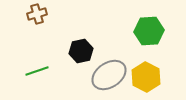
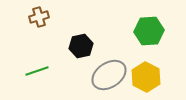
brown cross: moved 2 px right, 3 px down
black hexagon: moved 5 px up
